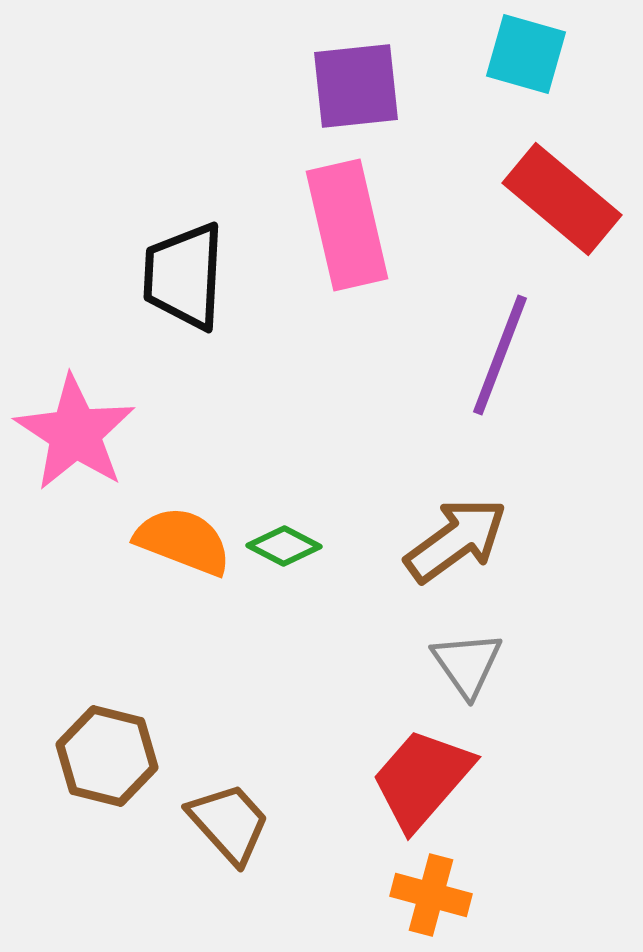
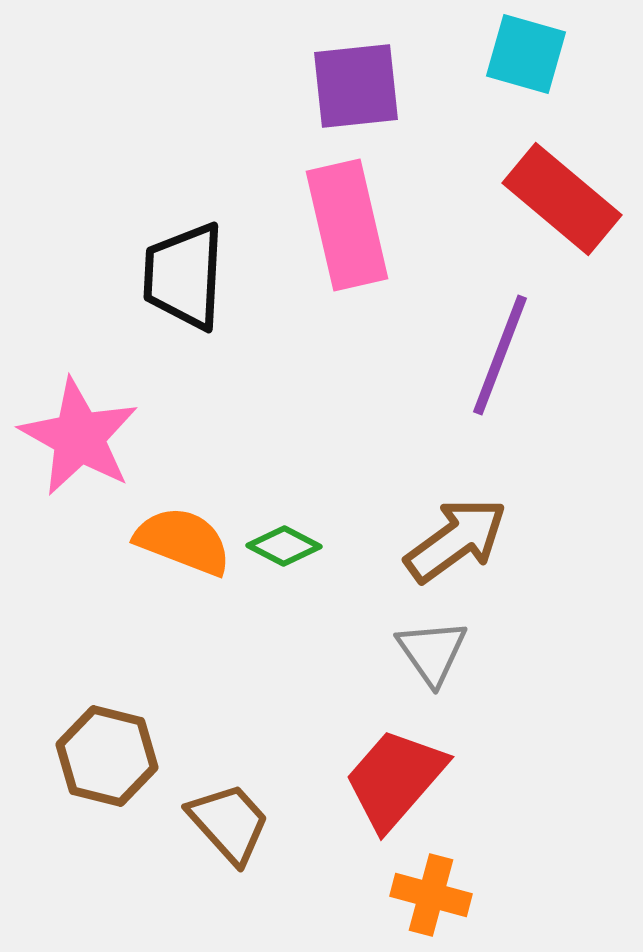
pink star: moved 4 px right, 4 px down; rotated 4 degrees counterclockwise
gray triangle: moved 35 px left, 12 px up
red trapezoid: moved 27 px left
